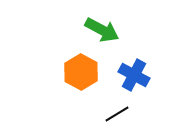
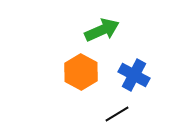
green arrow: rotated 52 degrees counterclockwise
